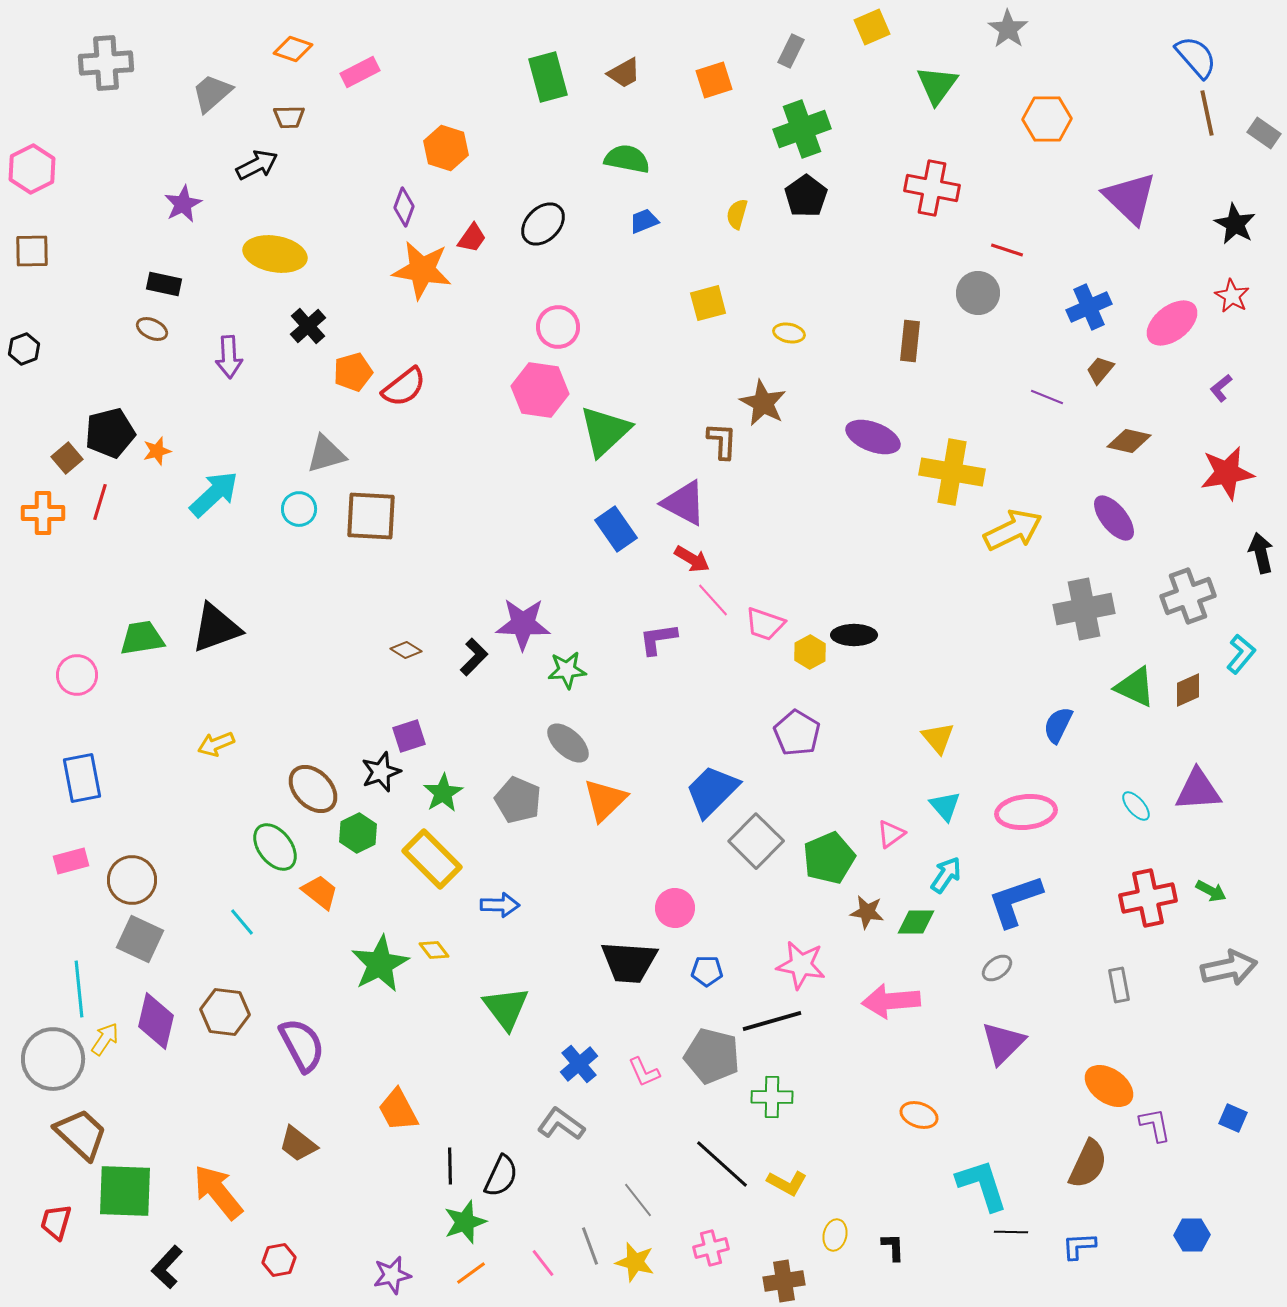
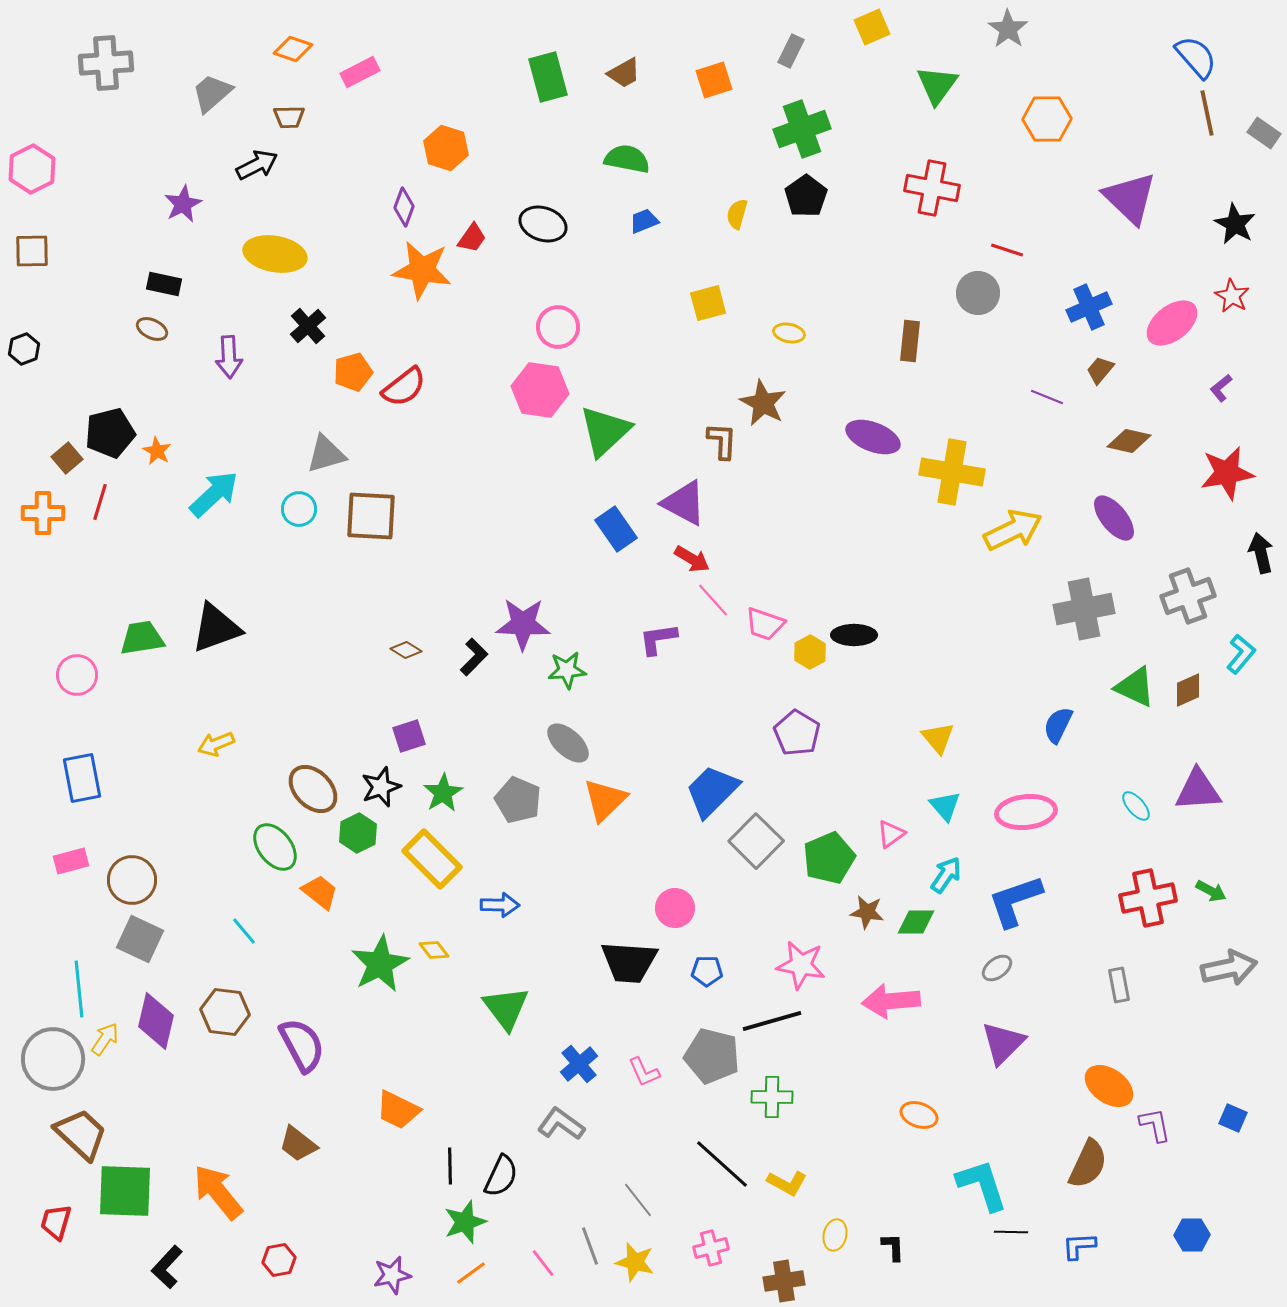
black ellipse at (543, 224): rotated 63 degrees clockwise
orange star at (157, 451): rotated 28 degrees counterclockwise
black star at (381, 772): moved 15 px down
cyan line at (242, 922): moved 2 px right, 9 px down
orange trapezoid at (398, 1110): rotated 36 degrees counterclockwise
